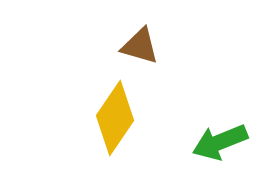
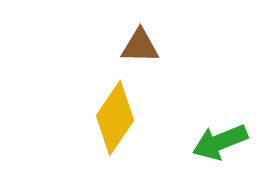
brown triangle: rotated 15 degrees counterclockwise
